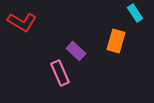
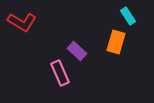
cyan rectangle: moved 7 px left, 3 px down
orange rectangle: moved 1 px down
purple rectangle: moved 1 px right
